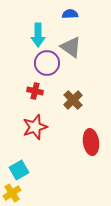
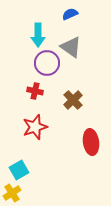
blue semicircle: rotated 21 degrees counterclockwise
